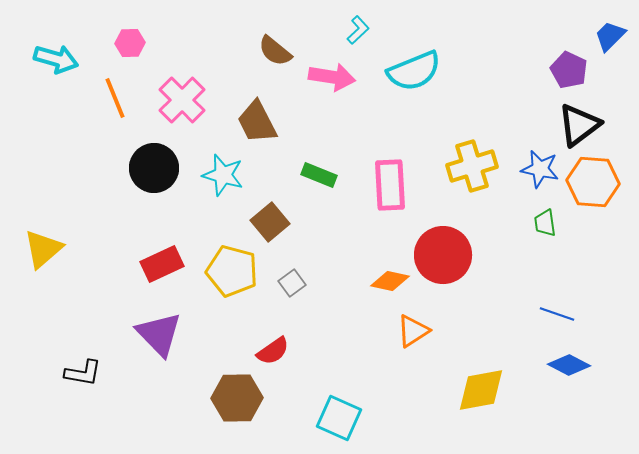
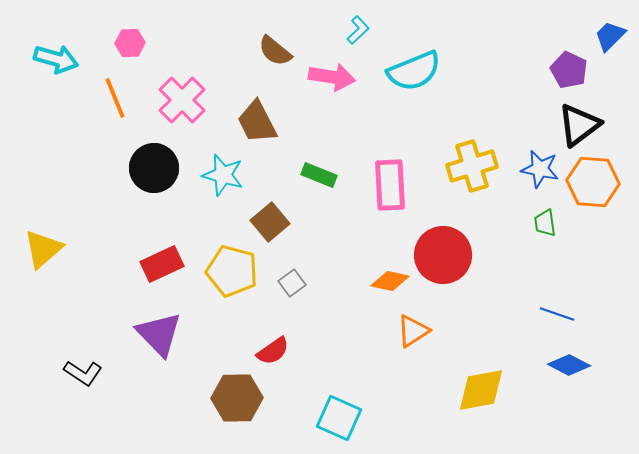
black L-shape: rotated 24 degrees clockwise
